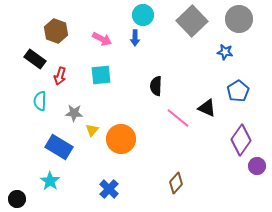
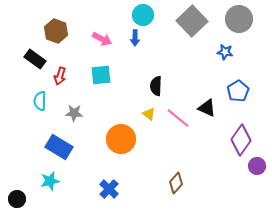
yellow triangle: moved 57 px right, 16 px up; rotated 32 degrees counterclockwise
cyan star: rotated 24 degrees clockwise
